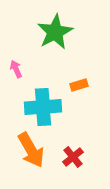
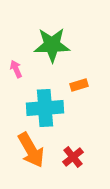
green star: moved 3 px left, 13 px down; rotated 27 degrees clockwise
cyan cross: moved 2 px right, 1 px down
